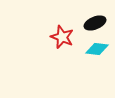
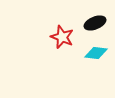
cyan diamond: moved 1 px left, 4 px down
